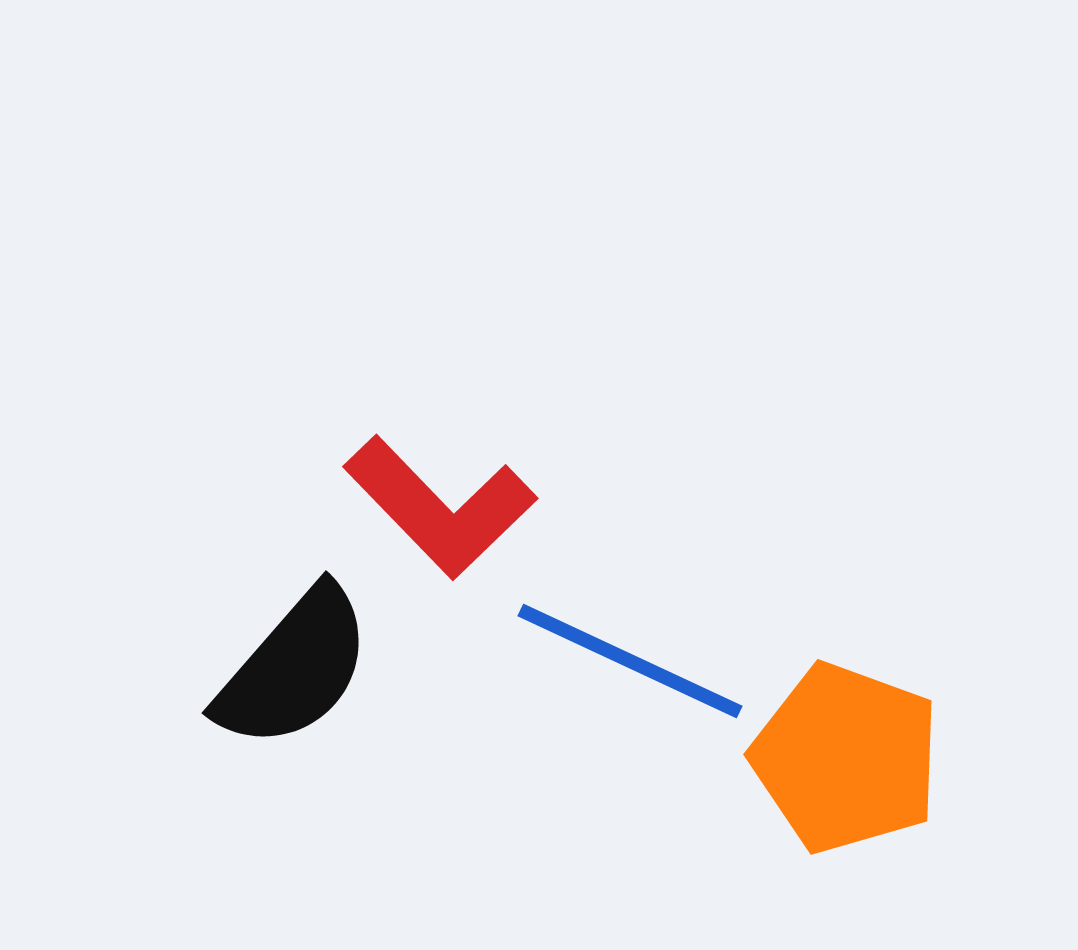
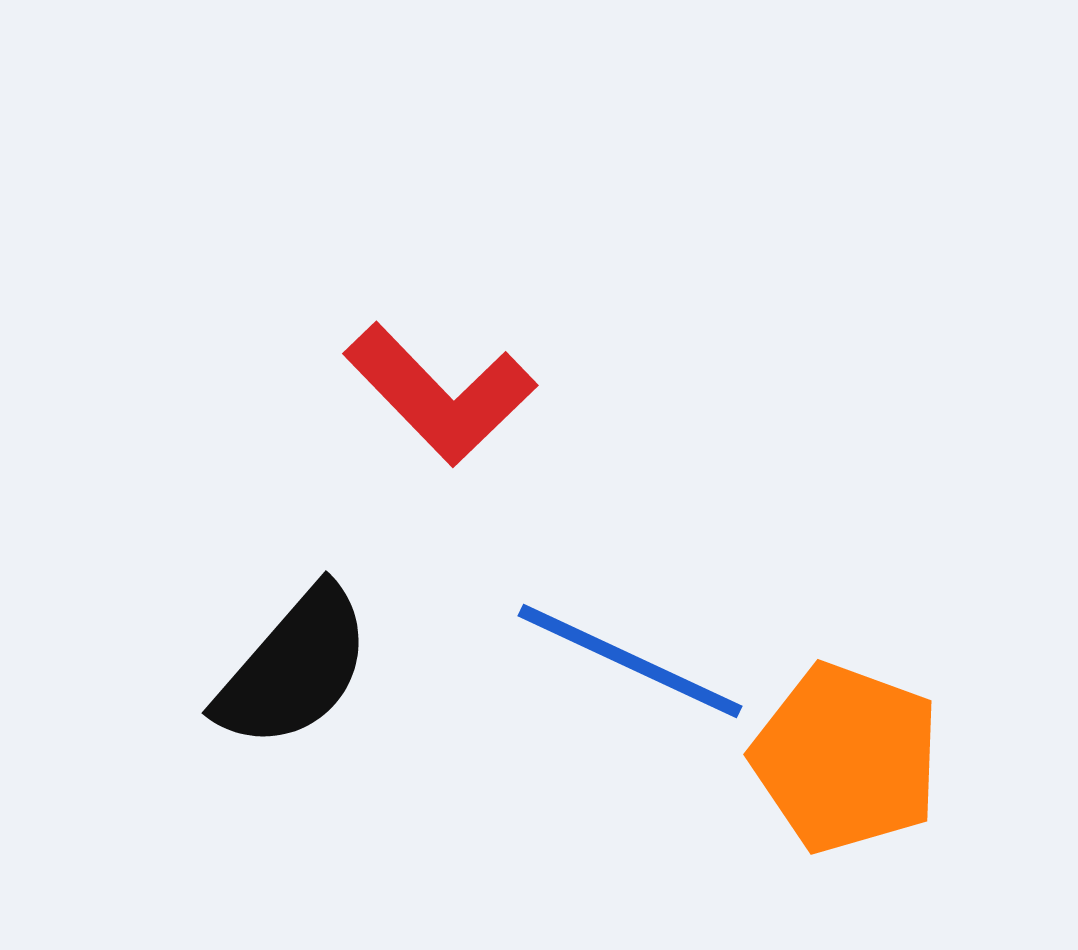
red L-shape: moved 113 px up
